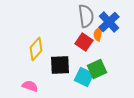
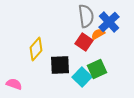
orange semicircle: rotated 48 degrees clockwise
cyan square: moved 2 px left; rotated 18 degrees clockwise
pink semicircle: moved 16 px left, 2 px up
